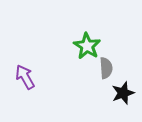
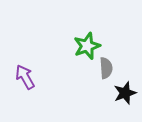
green star: rotated 20 degrees clockwise
black star: moved 2 px right
